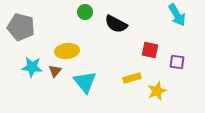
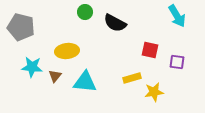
cyan arrow: moved 1 px down
black semicircle: moved 1 px left, 1 px up
brown triangle: moved 5 px down
cyan triangle: rotated 45 degrees counterclockwise
yellow star: moved 3 px left, 1 px down; rotated 12 degrees clockwise
